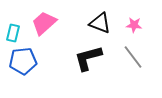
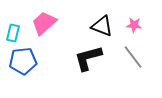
black triangle: moved 2 px right, 3 px down
